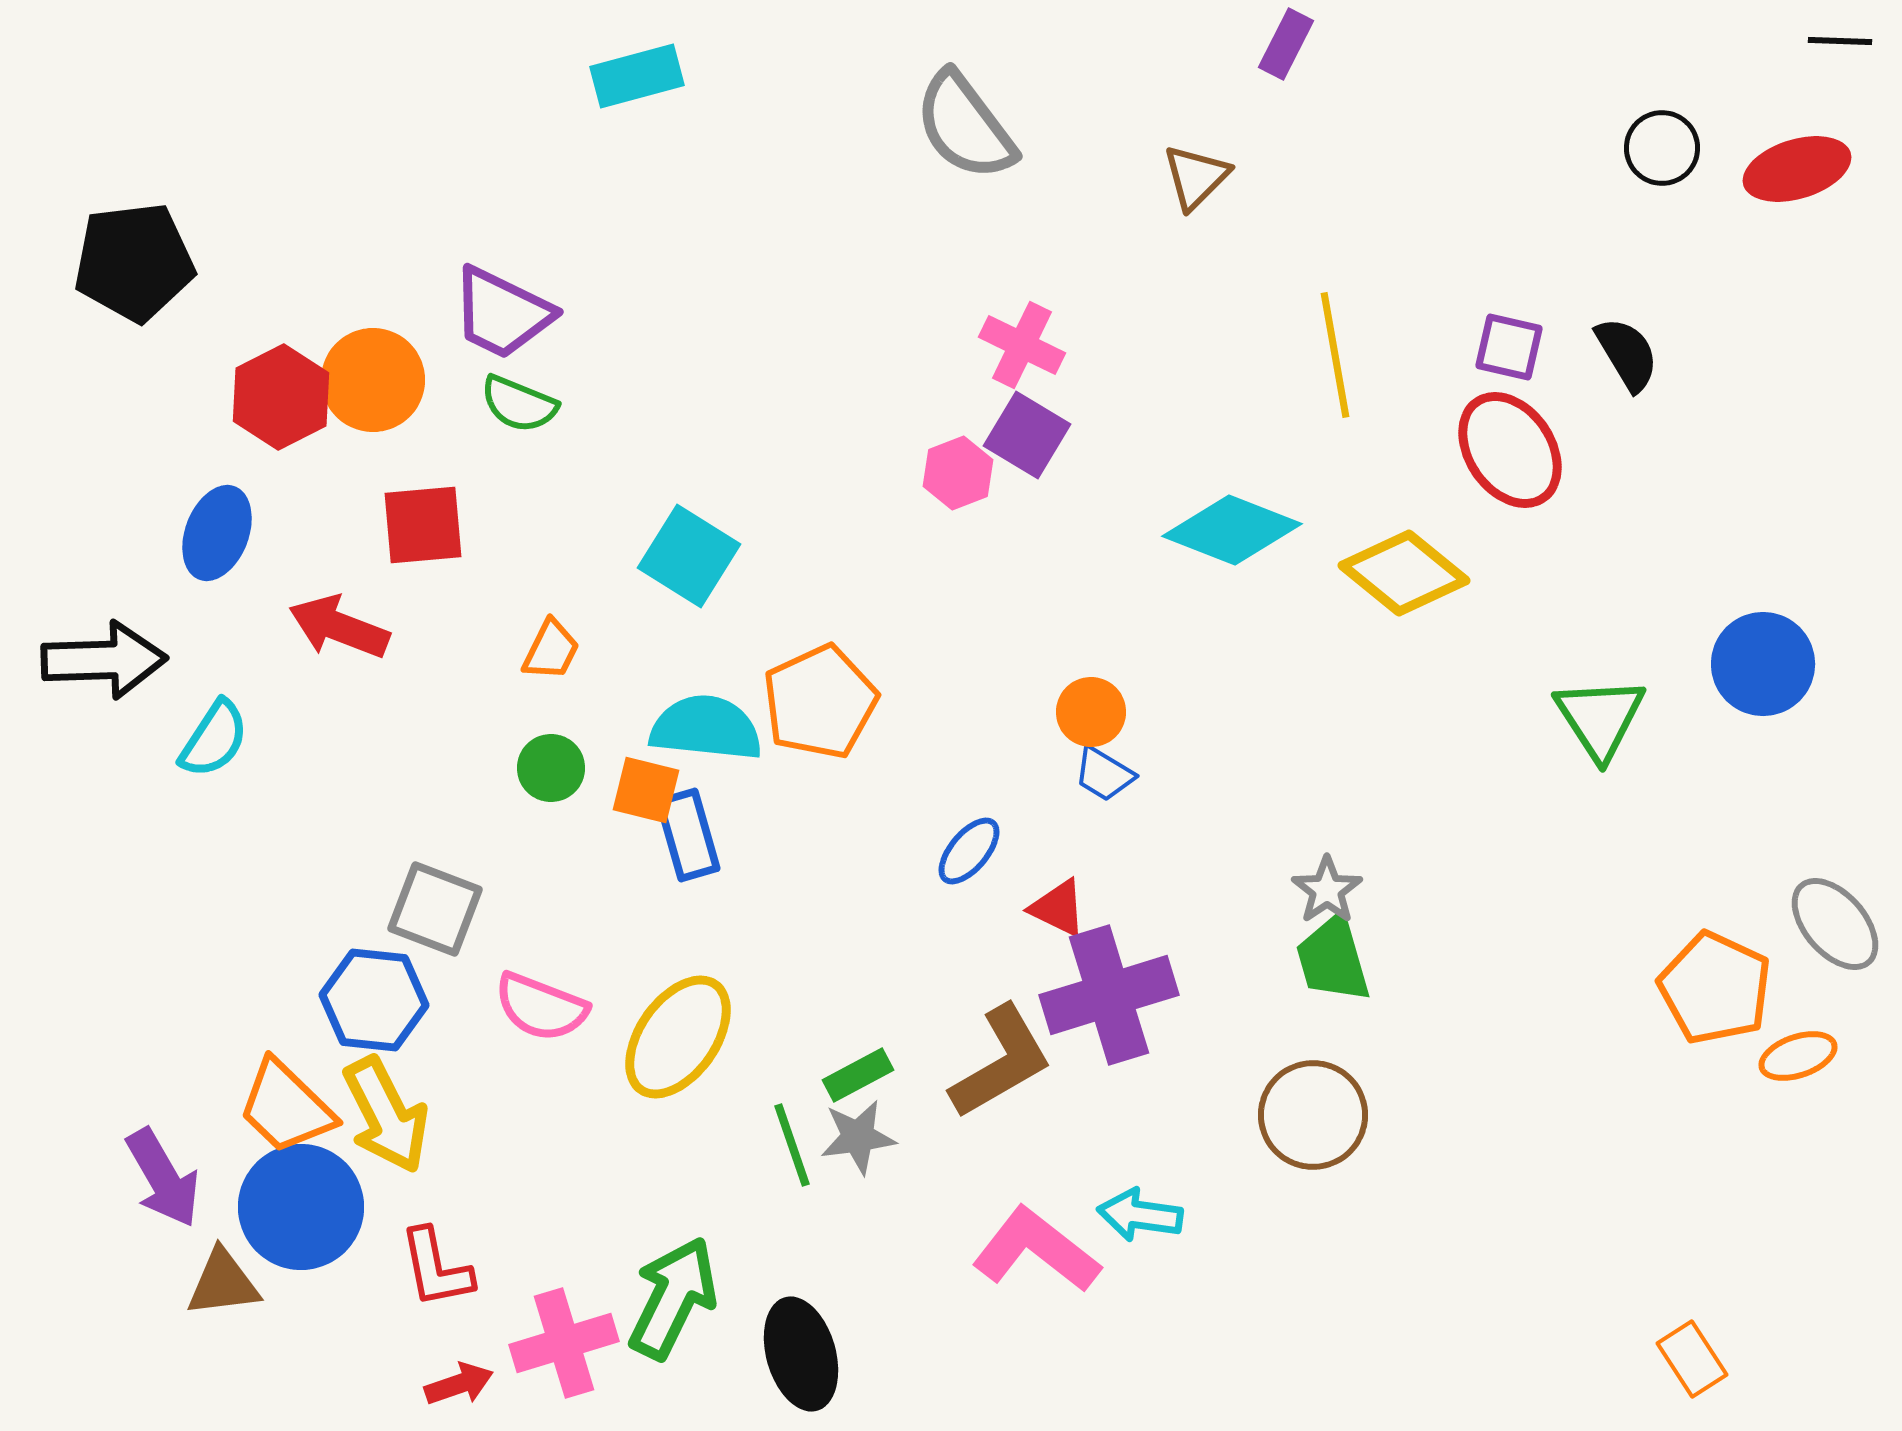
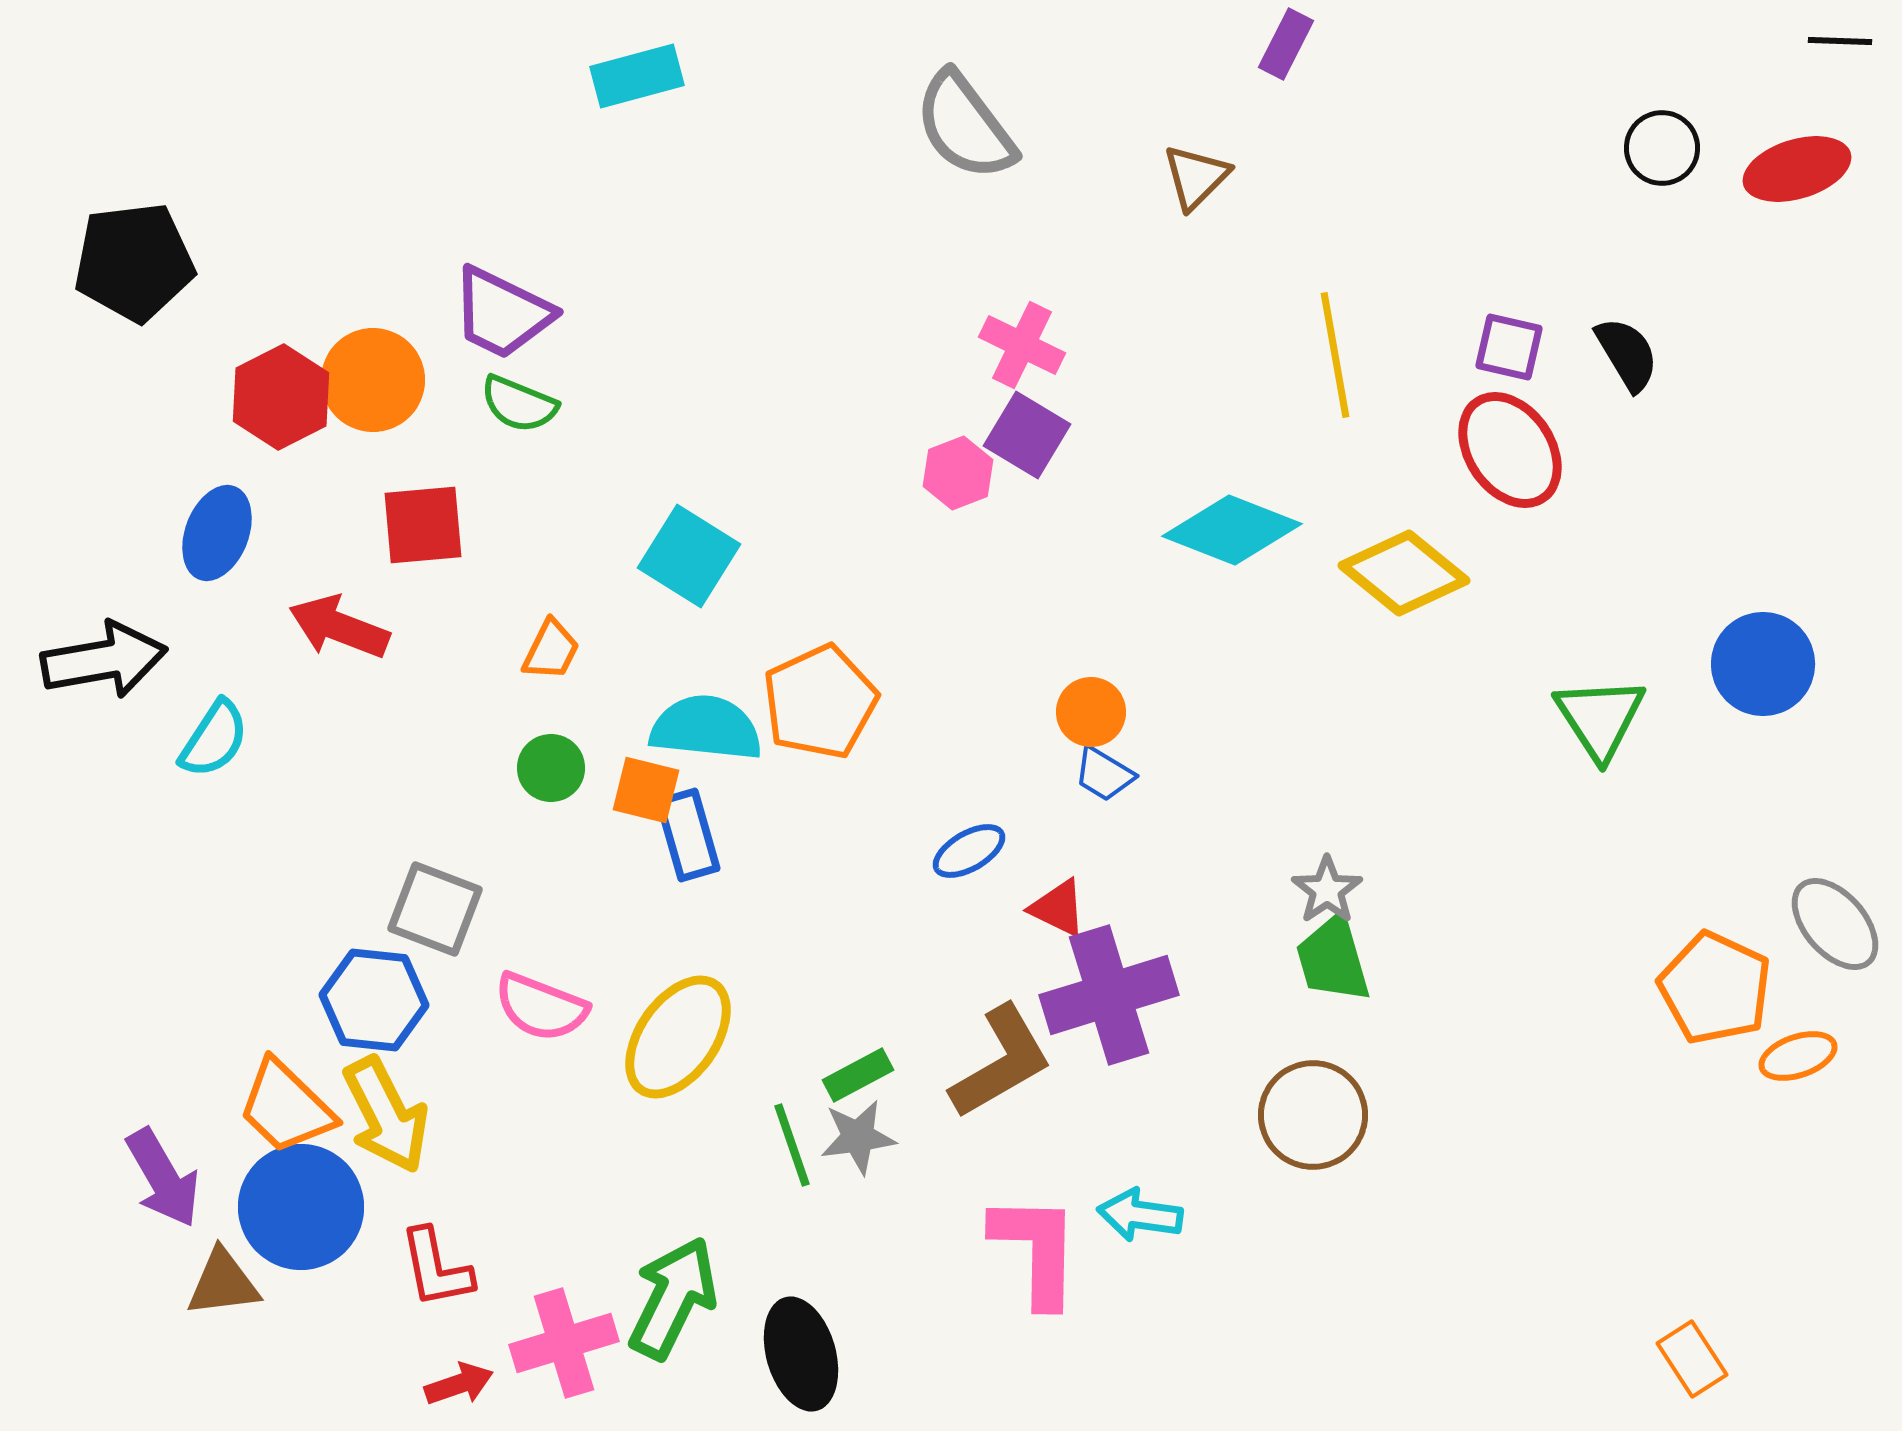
black arrow at (104, 660): rotated 8 degrees counterclockwise
blue ellipse at (969, 851): rotated 20 degrees clockwise
pink L-shape at (1036, 1250): rotated 53 degrees clockwise
